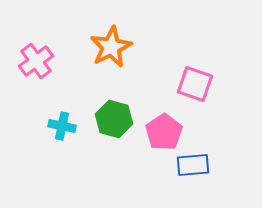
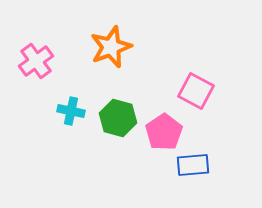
orange star: rotated 6 degrees clockwise
pink square: moved 1 px right, 7 px down; rotated 9 degrees clockwise
green hexagon: moved 4 px right, 1 px up
cyan cross: moved 9 px right, 15 px up
